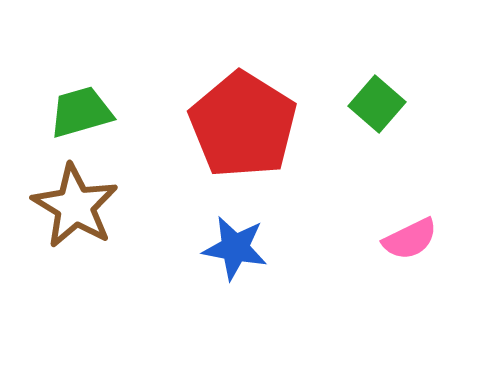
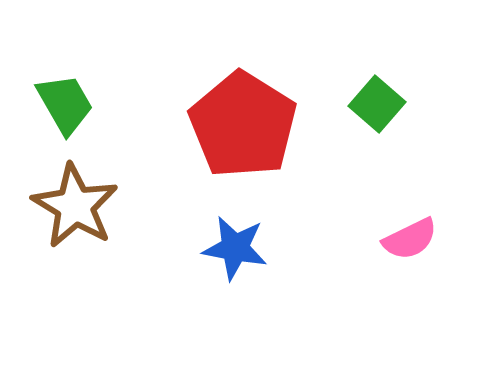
green trapezoid: moved 16 px left, 8 px up; rotated 76 degrees clockwise
